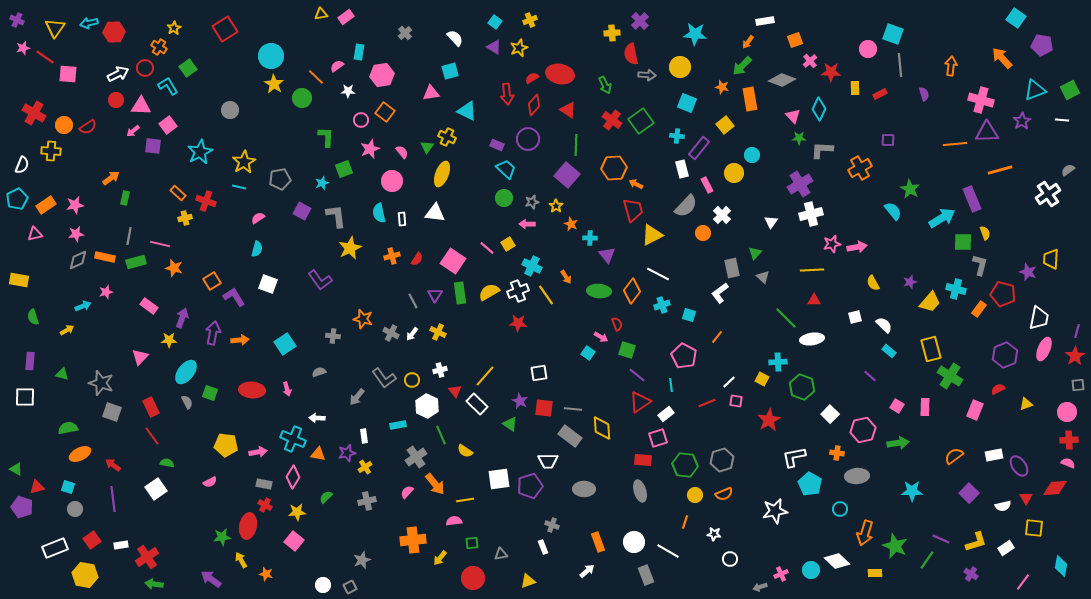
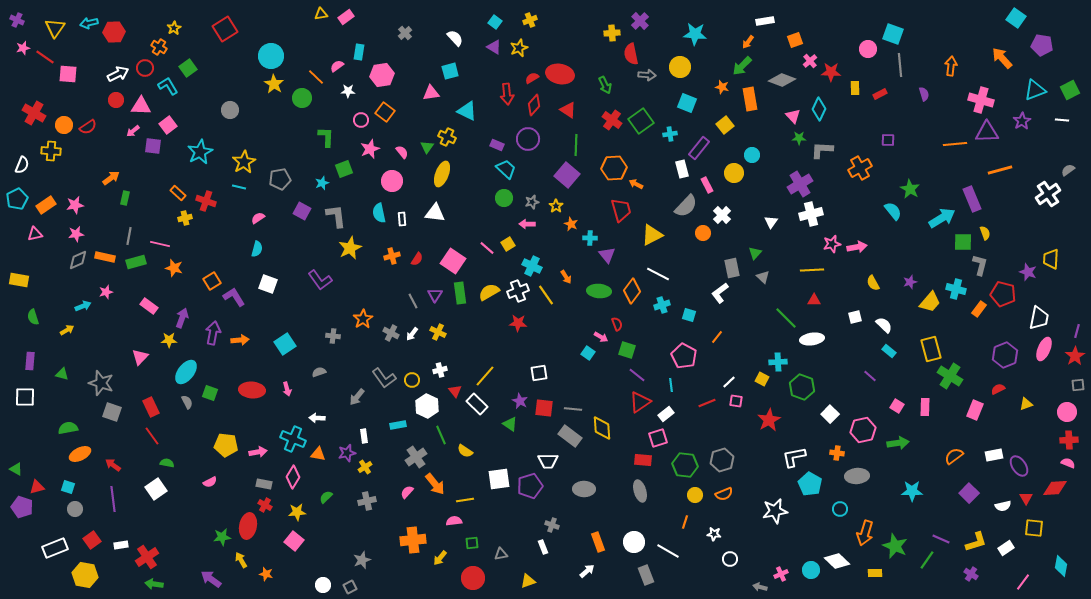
cyan cross at (677, 136): moved 7 px left, 2 px up; rotated 16 degrees counterclockwise
red trapezoid at (633, 210): moved 12 px left
orange star at (363, 319): rotated 24 degrees clockwise
gray arrow at (760, 587): rotated 32 degrees clockwise
